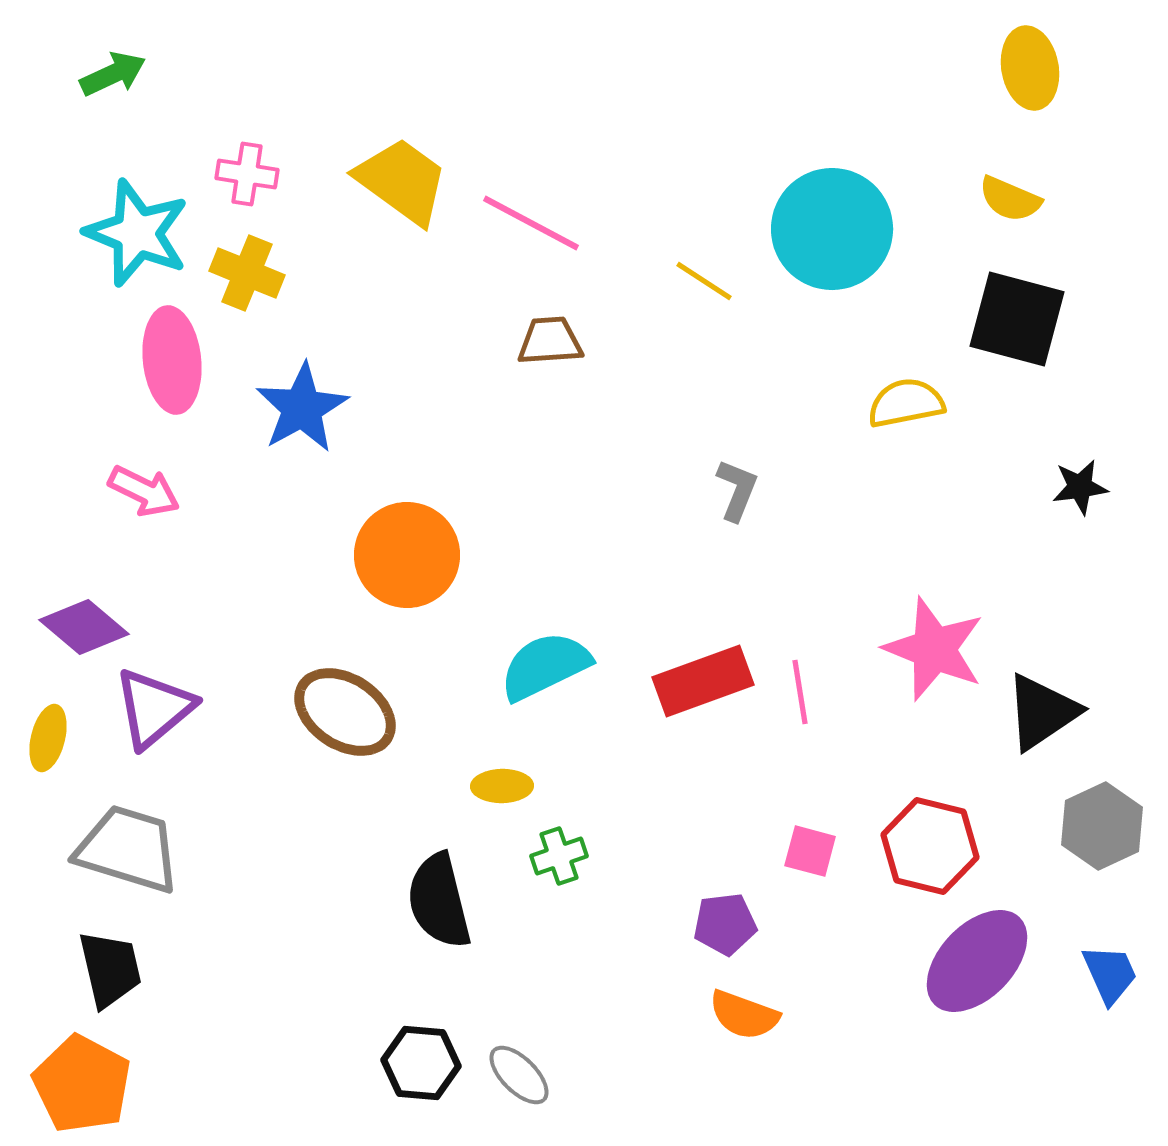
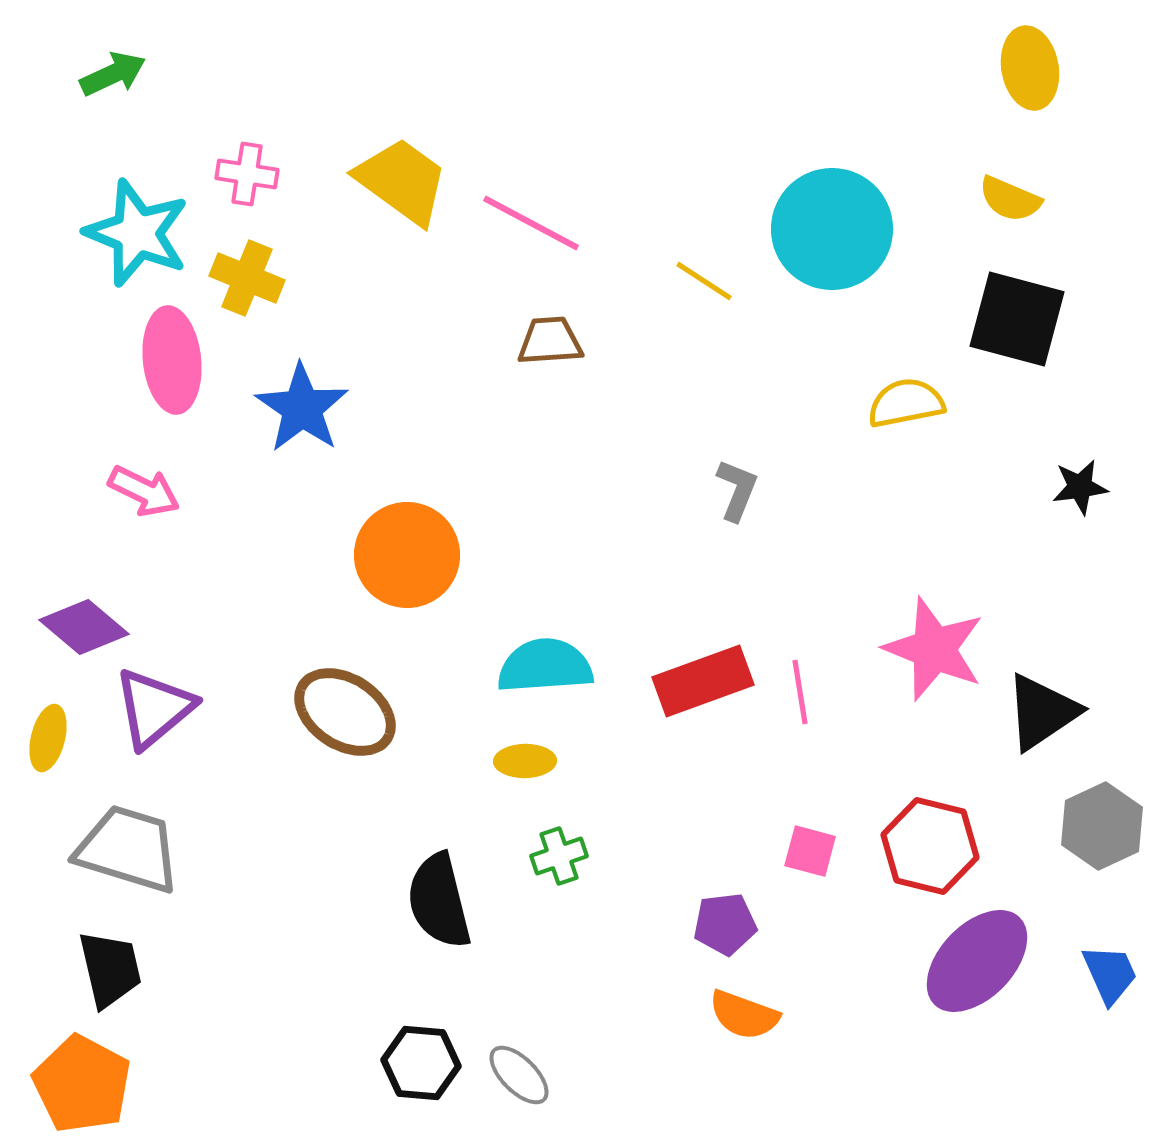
yellow cross at (247, 273): moved 5 px down
blue star at (302, 408): rotated 8 degrees counterclockwise
cyan semicircle at (545, 666): rotated 22 degrees clockwise
yellow ellipse at (502, 786): moved 23 px right, 25 px up
